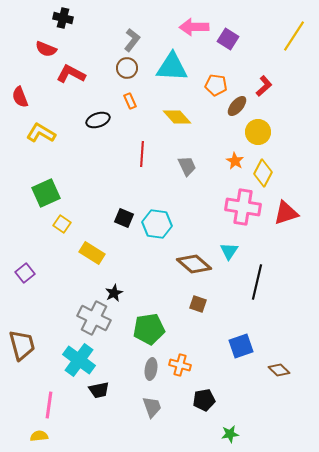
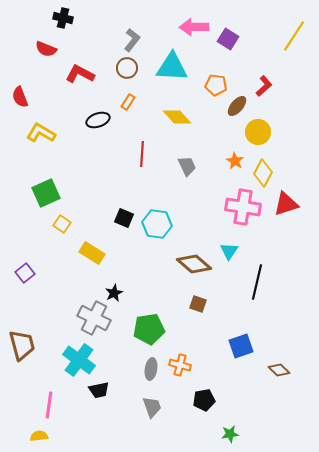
red L-shape at (71, 74): moved 9 px right
orange rectangle at (130, 101): moved 2 px left, 1 px down; rotated 56 degrees clockwise
red triangle at (286, 213): moved 9 px up
